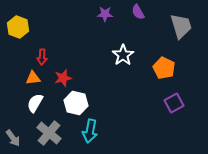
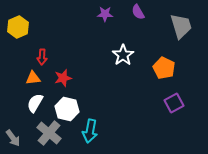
yellow hexagon: rotated 15 degrees clockwise
white hexagon: moved 9 px left, 6 px down
